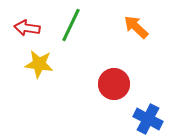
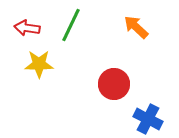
yellow star: rotated 8 degrees counterclockwise
